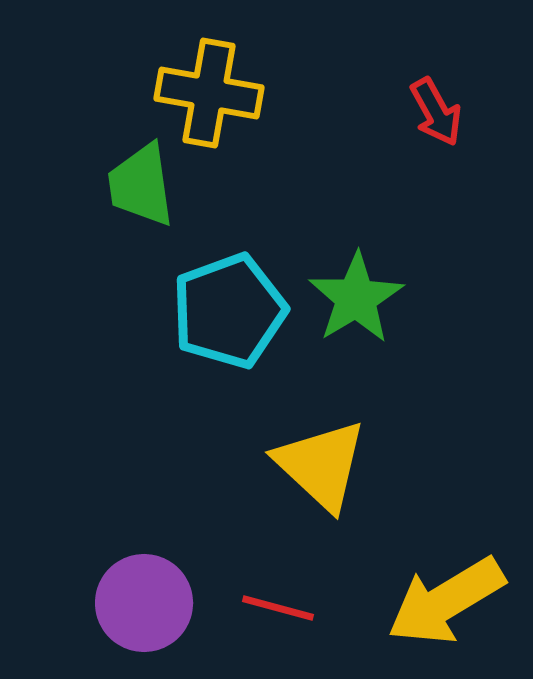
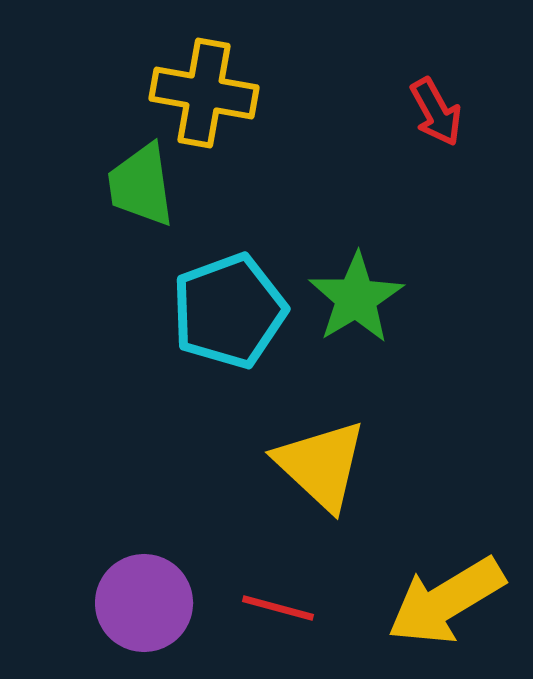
yellow cross: moved 5 px left
